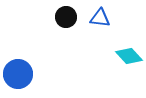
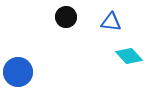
blue triangle: moved 11 px right, 4 px down
blue circle: moved 2 px up
